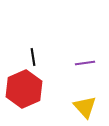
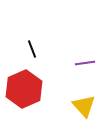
black line: moved 1 px left, 8 px up; rotated 12 degrees counterclockwise
yellow triangle: moved 1 px left, 1 px up
